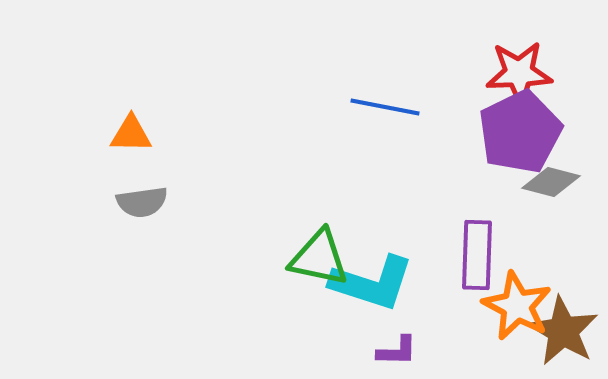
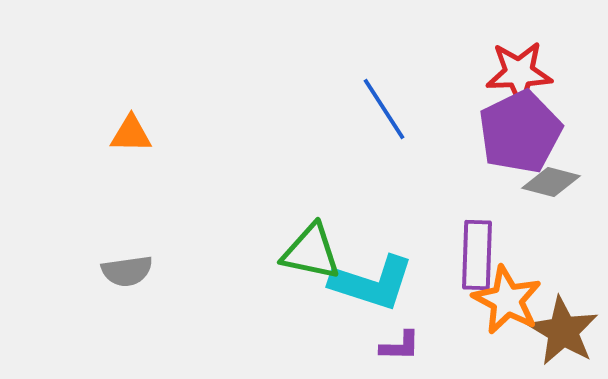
blue line: moved 1 px left, 2 px down; rotated 46 degrees clockwise
gray semicircle: moved 15 px left, 69 px down
green triangle: moved 8 px left, 6 px up
orange star: moved 10 px left, 6 px up
purple L-shape: moved 3 px right, 5 px up
